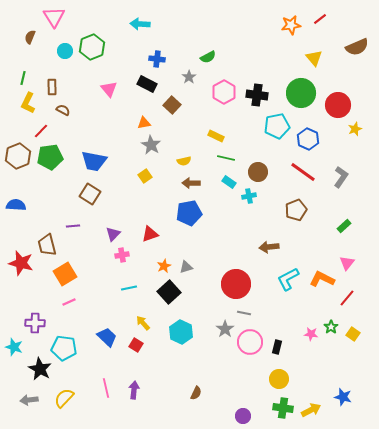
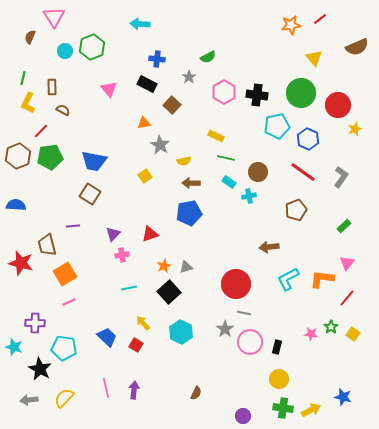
gray star at (151, 145): moved 9 px right
orange L-shape at (322, 279): rotated 20 degrees counterclockwise
